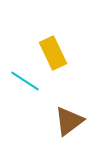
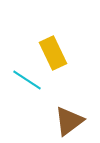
cyan line: moved 2 px right, 1 px up
